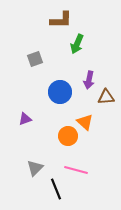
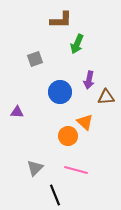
purple triangle: moved 8 px left, 7 px up; rotated 24 degrees clockwise
black line: moved 1 px left, 6 px down
